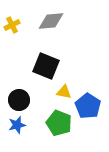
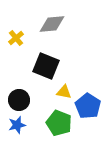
gray diamond: moved 1 px right, 3 px down
yellow cross: moved 4 px right, 13 px down; rotated 14 degrees counterclockwise
